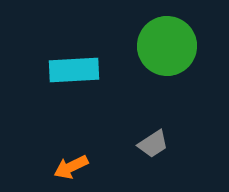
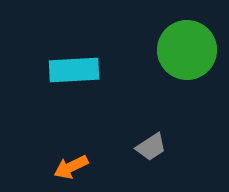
green circle: moved 20 px right, 4 px down
gray trapezoid: moved 2 px left, 3 px down
